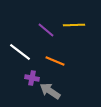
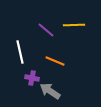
white line: rotated 40 degrees clockwise
